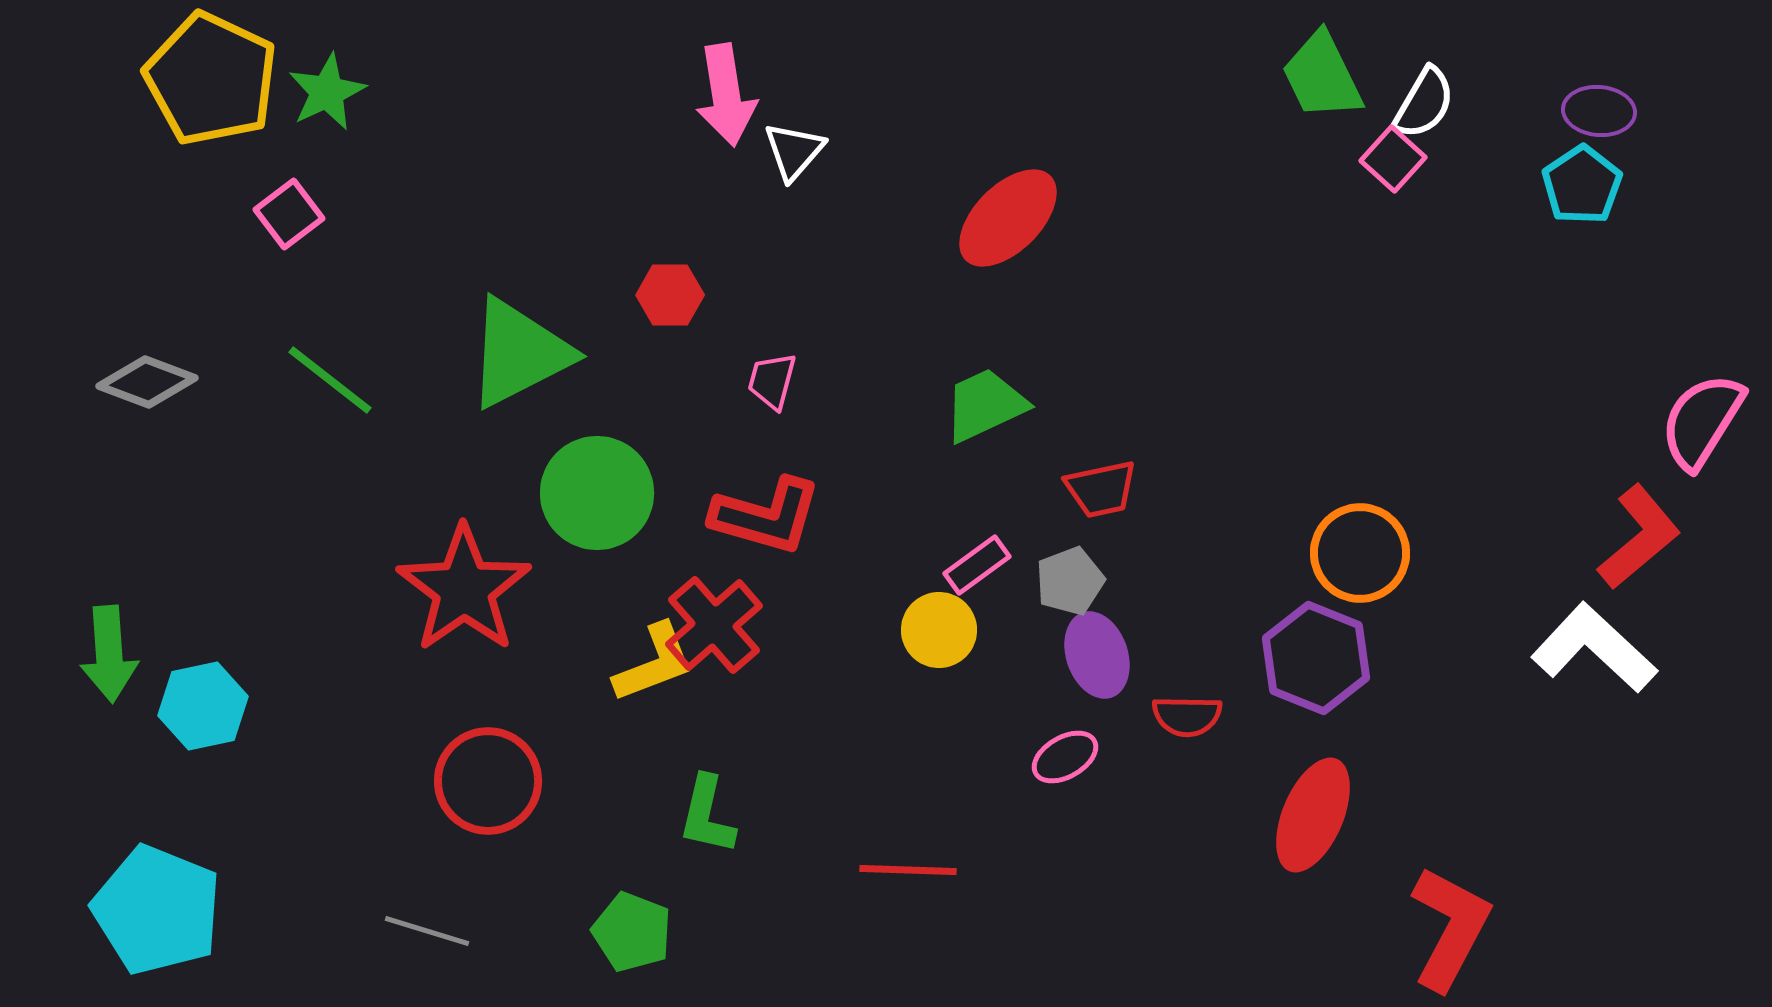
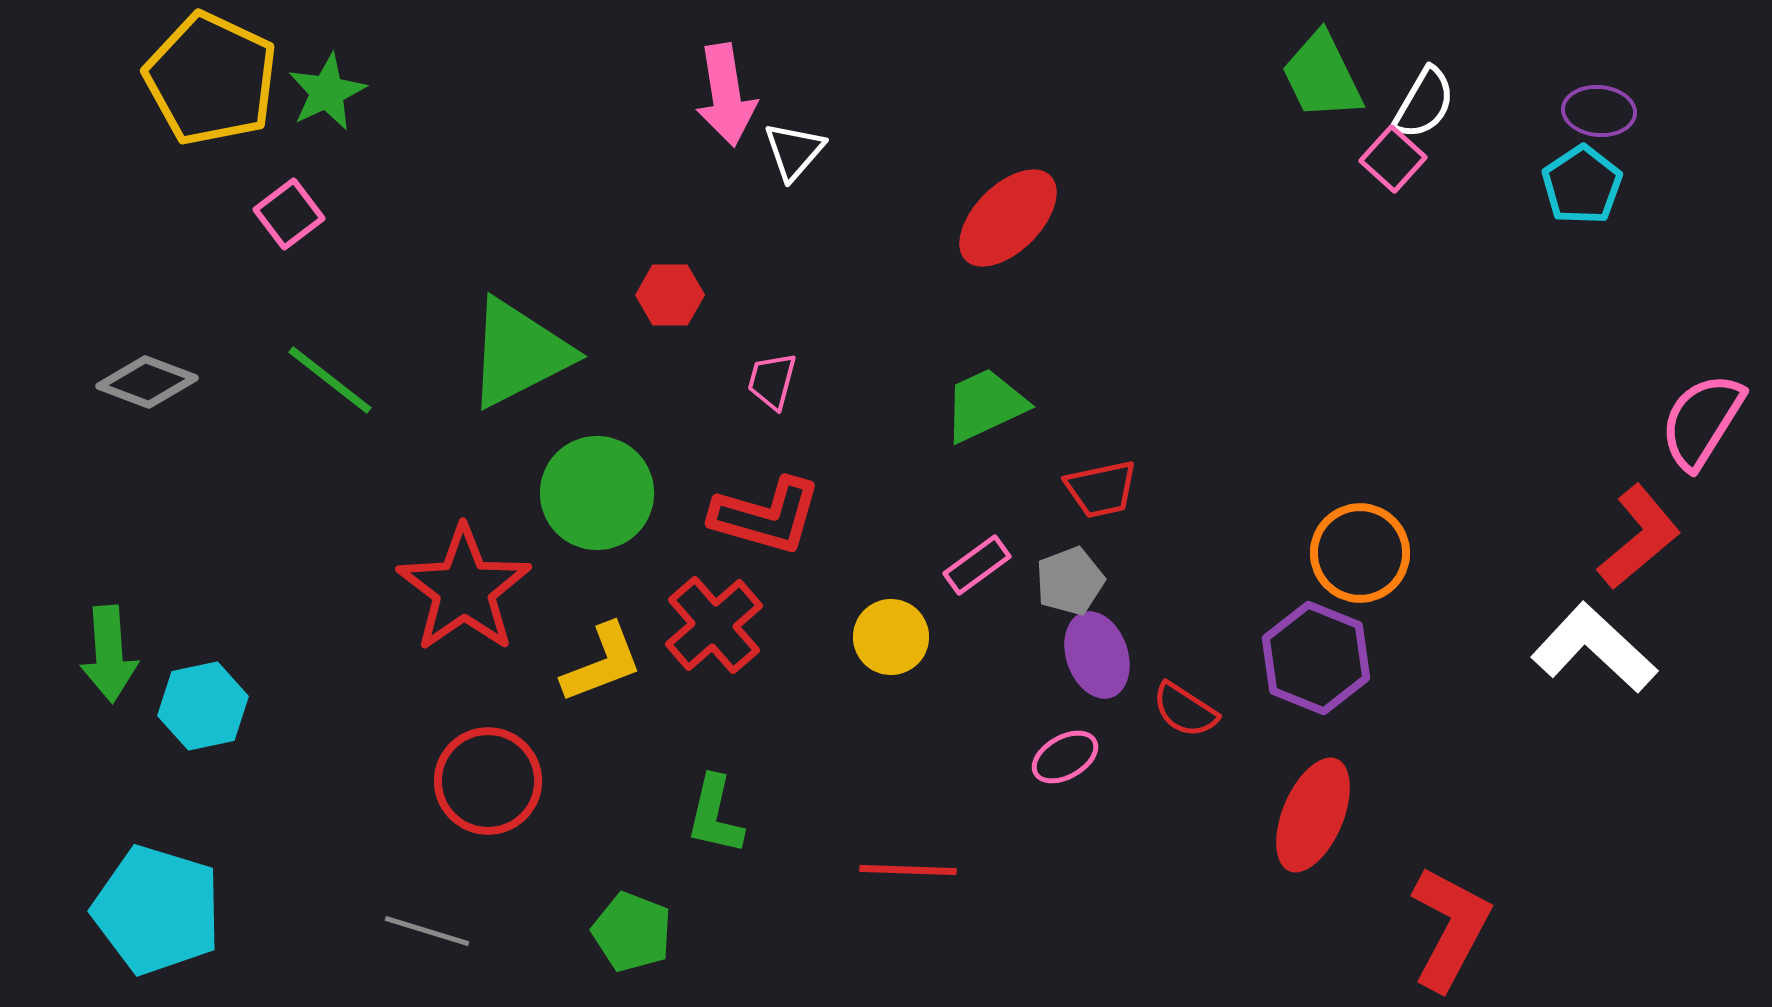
yellow circle at (939, 630): moved 48 px left, 7 px down
yellow L-shape at (654, 663): moved 52 px left
red semicircle at (1187, 716): moved 2 px left, 6 px up; rotated 32 degrees clockwise
green L-shape at (707, 815): moved 8 px right
cyan pentagon at (157, 910): rotated 5 degrees counterclockwise
